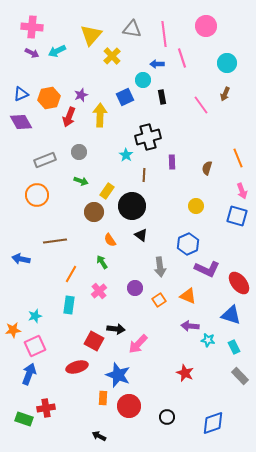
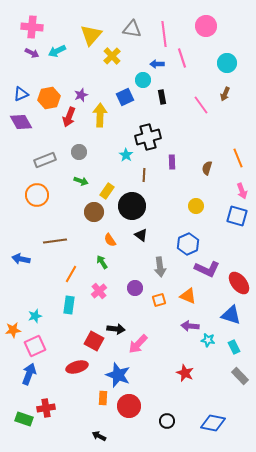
orange square at (159, 300): rotated 16 degrees clockwise
black circle at (167, 417): moved 4 px down
blue diamond at (213, 423): rotated 30 degrees clockwise
